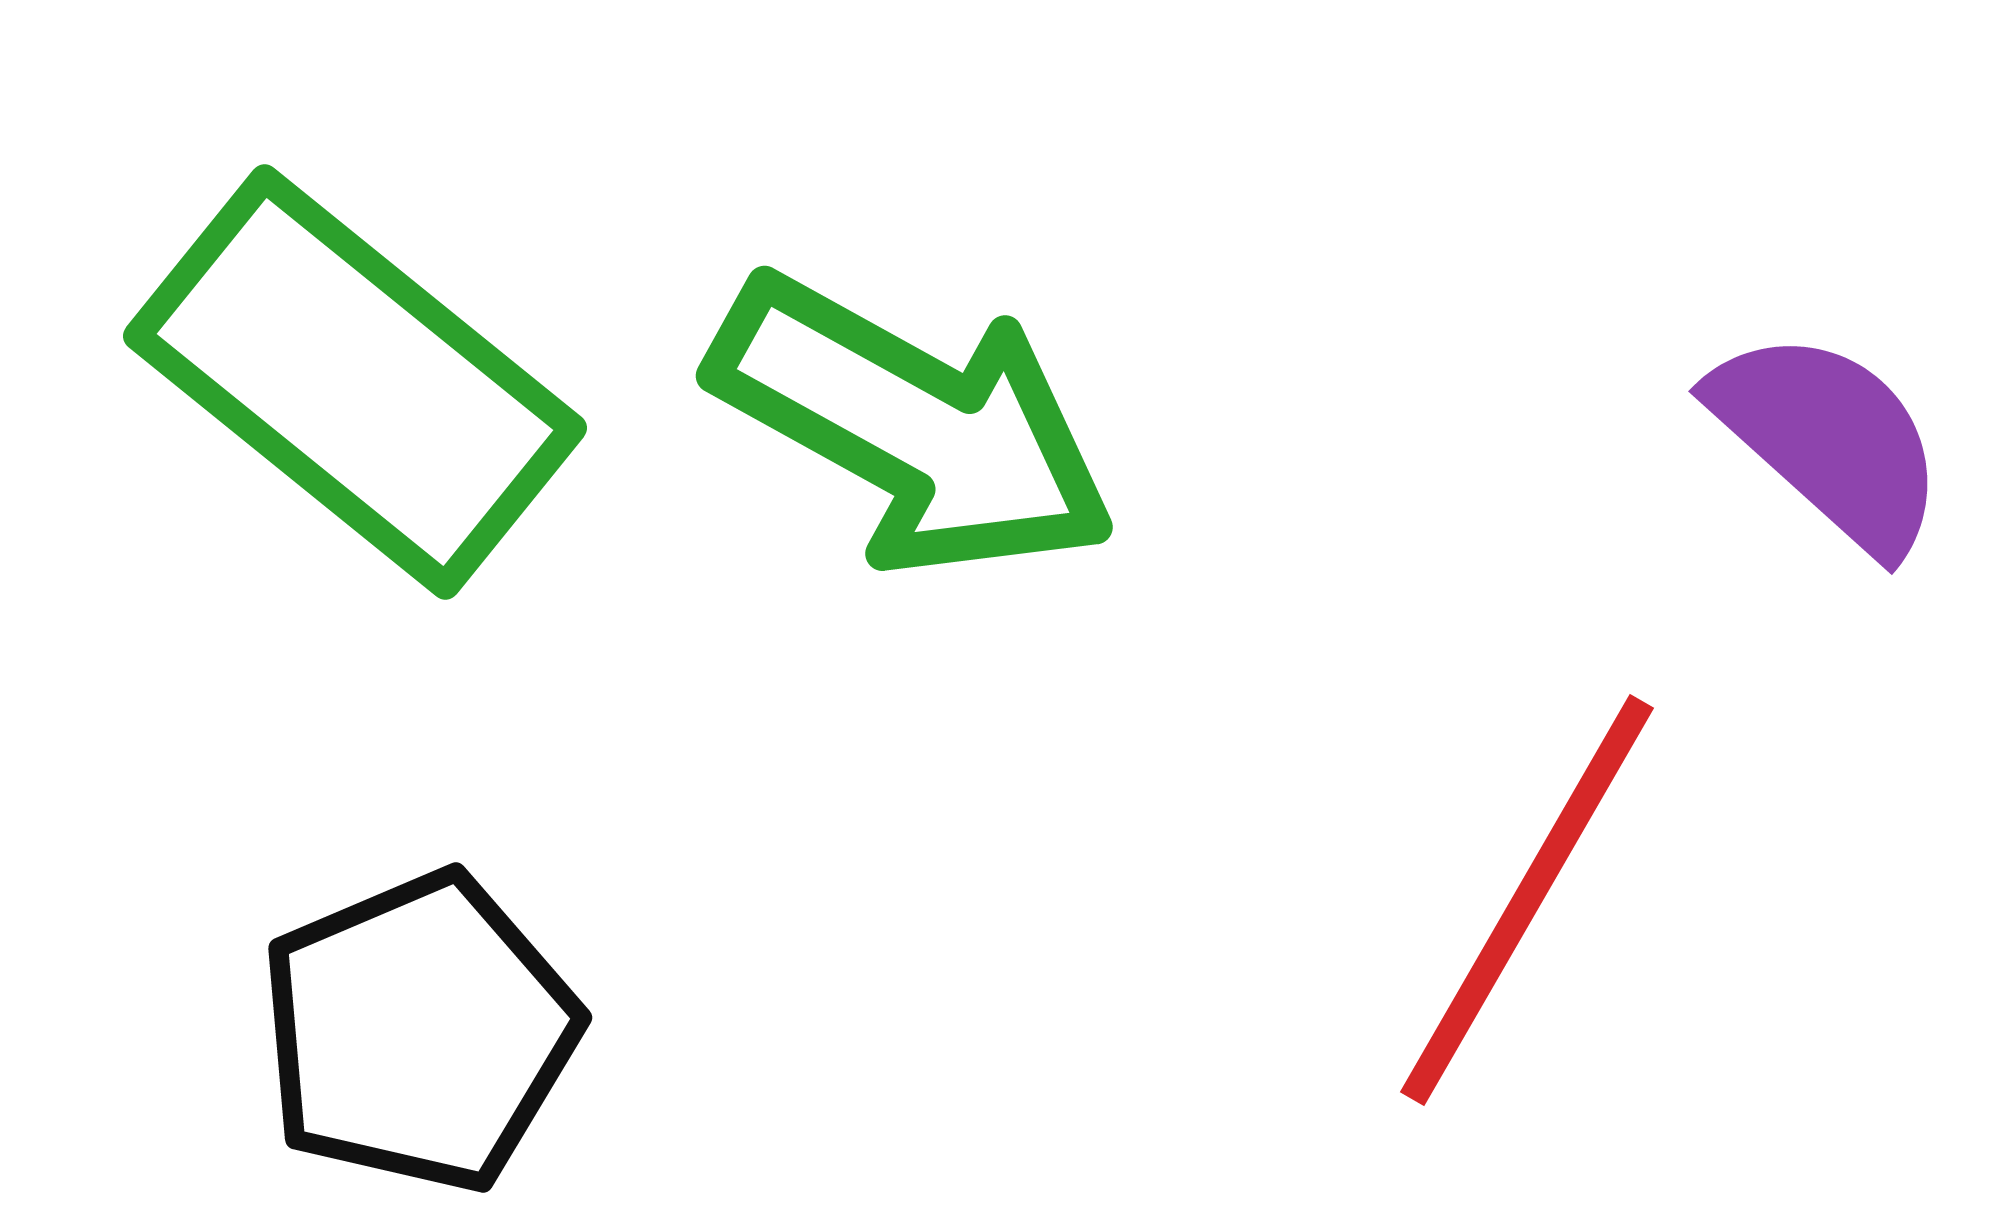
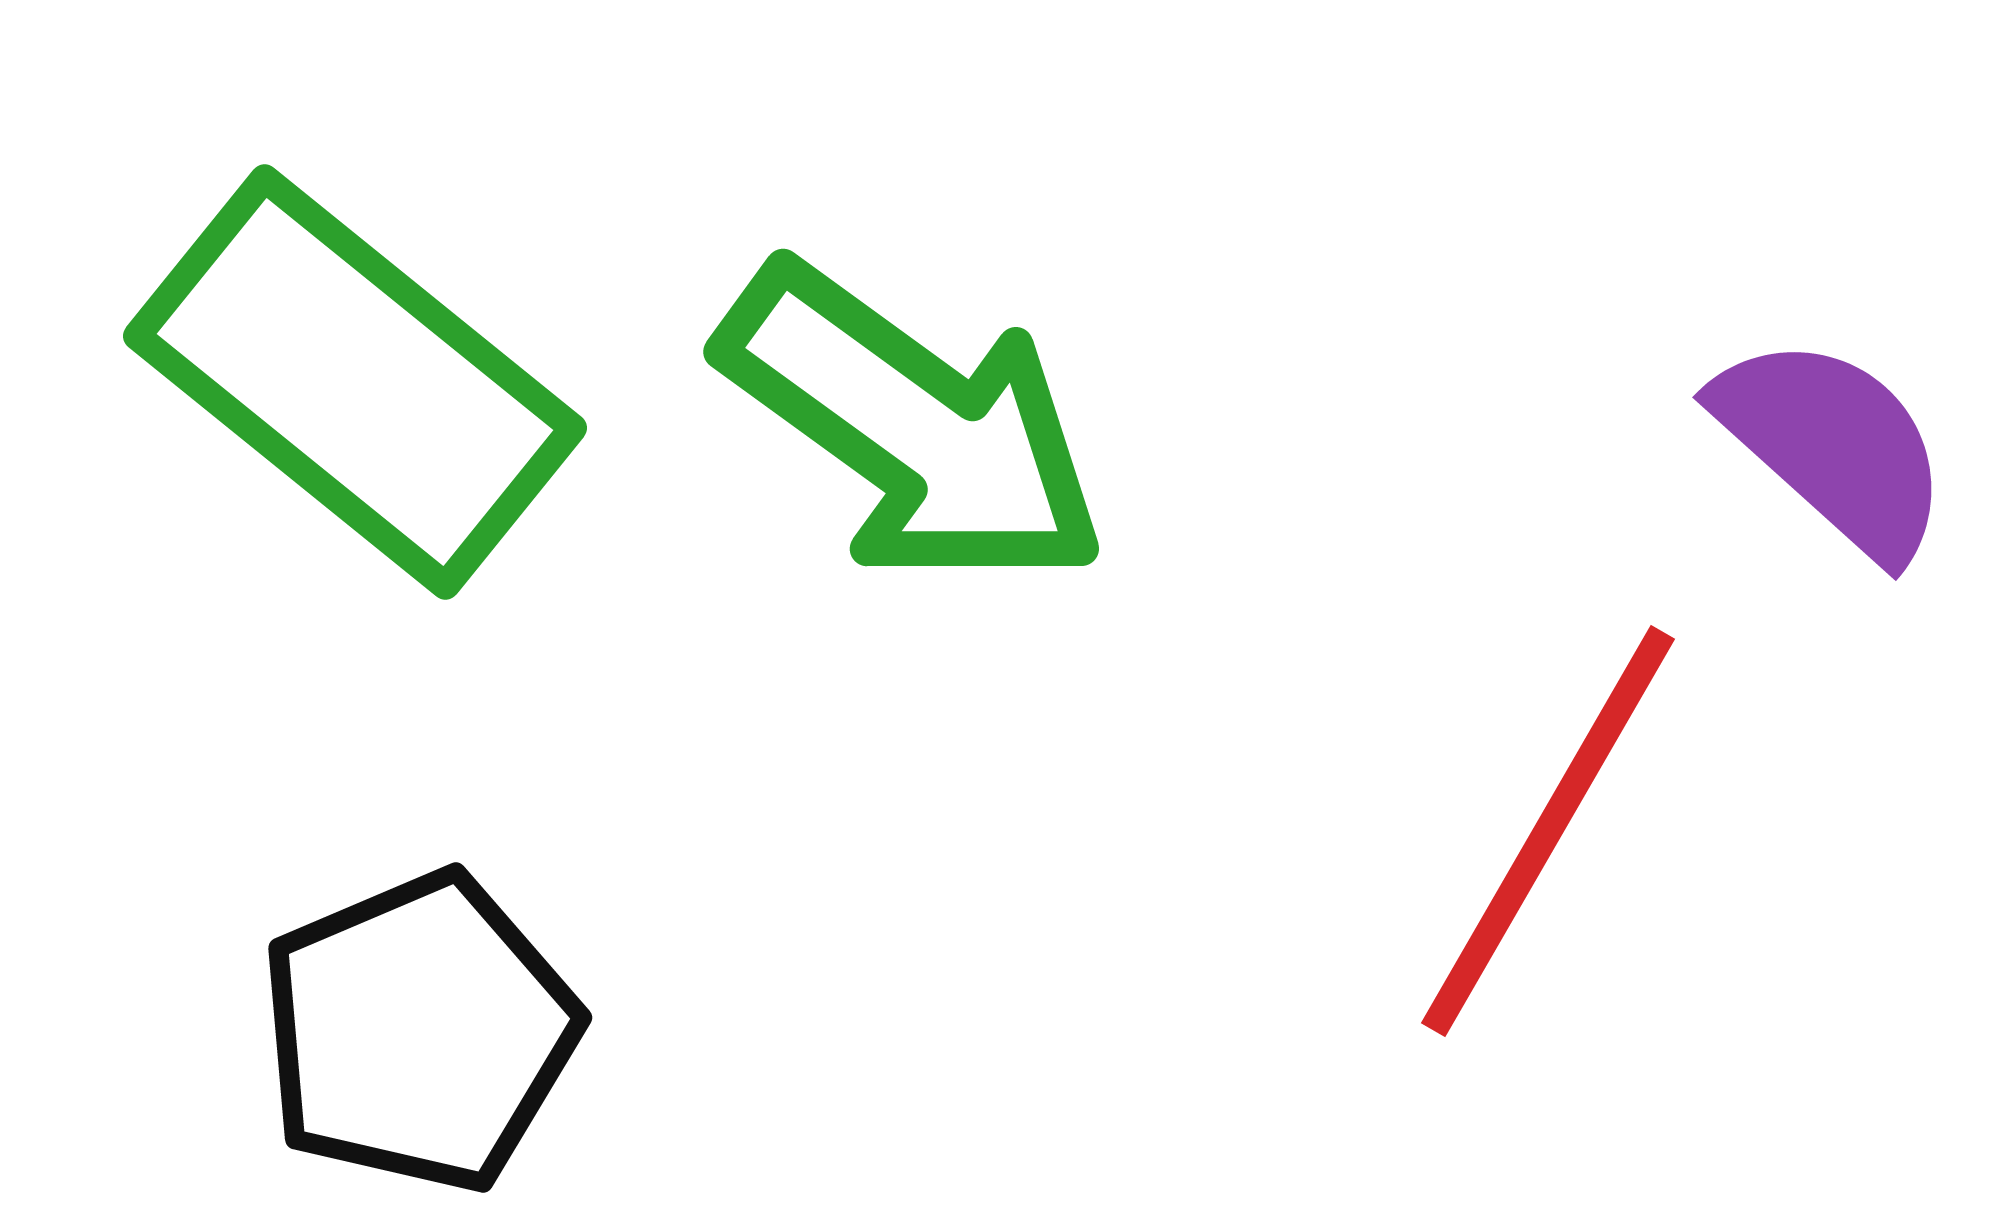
green arrow: rotated 7 degrees clockwise
purple semicircle: moved 4 px right, 6 px down
red line: moved 21 px right, 69 px up
